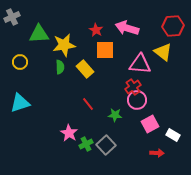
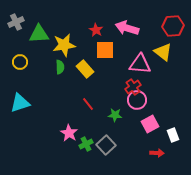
gray cross: moved 4 px right, 5 px down
white rectangle: rotated 40 degrees clockwise
